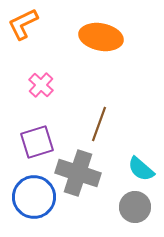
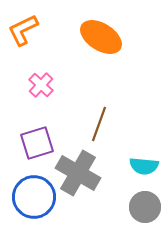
orange L-shape: moved 6 px down
orange ellipse: rotated 21 degrees clockwise
purple square: moved 1 px down
cyan semicircle: moved 3 px right, 3 px up; rotated 36 degrees counterclockwise
gray cross: rotated 12 degrees clockwise
gray circle: moved 10 px right
